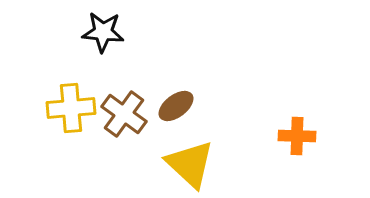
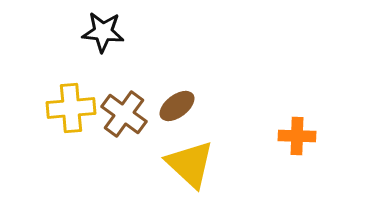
brown ellipse: moved 1 px right
